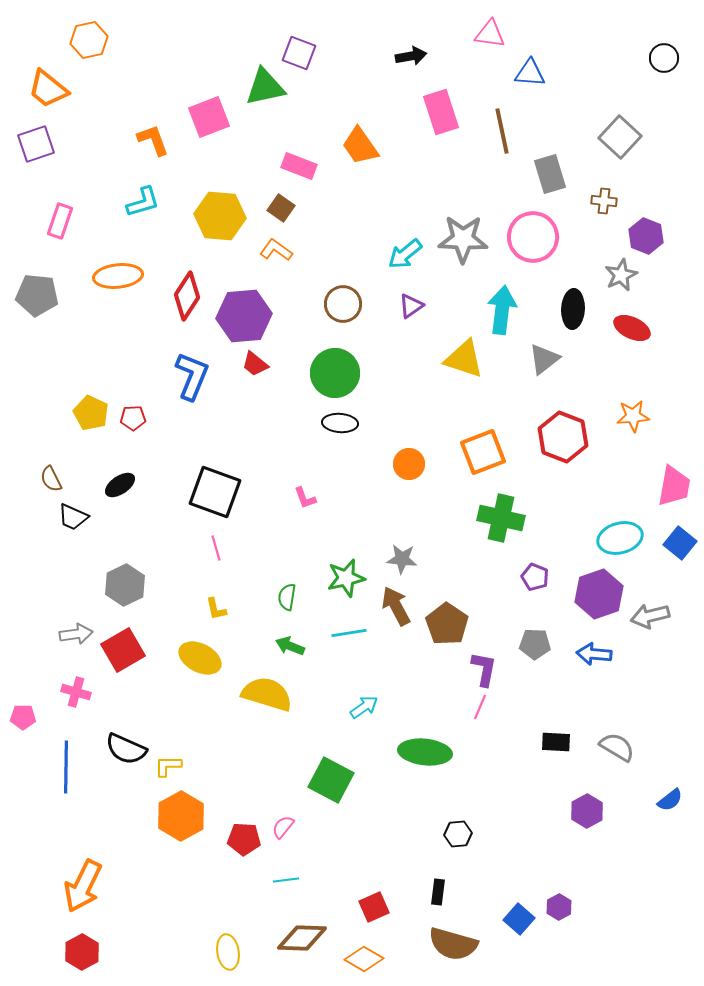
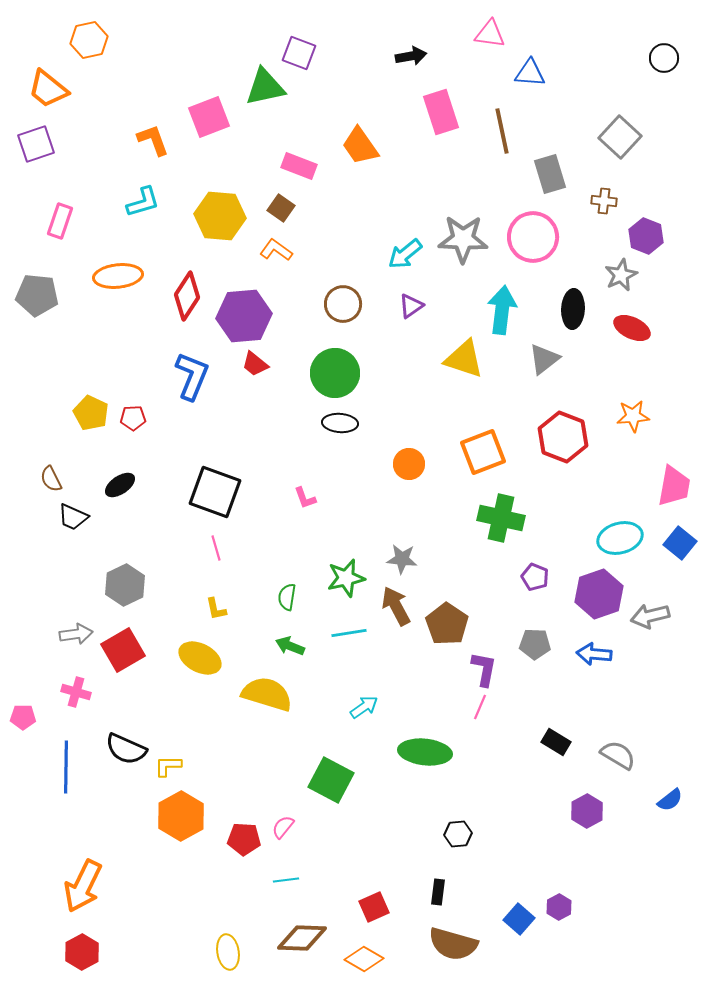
black rectangle at (556, 742): rotated 28 degrees clockwise
gray semicircle at (617, 747): moved 1 px right, 8 px down
